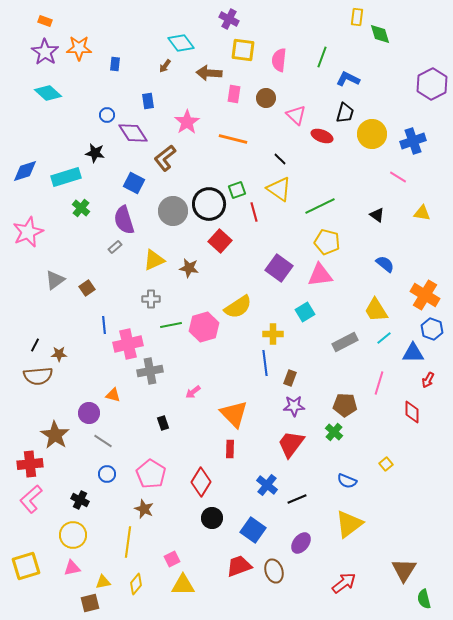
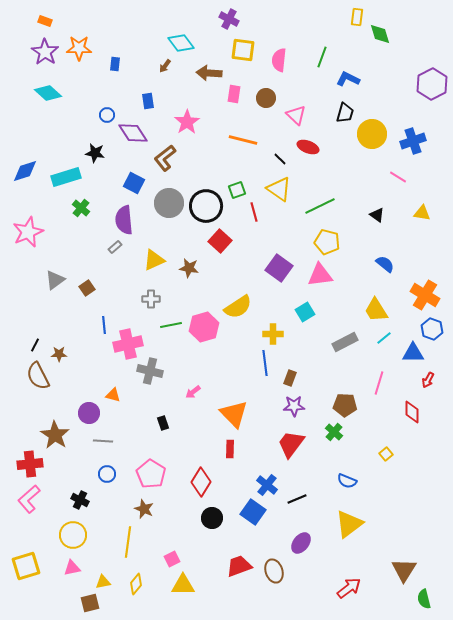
red ellipse at (322, 136): moved 14 px left, 11 px down
orange line at (233, 139): moved 10 px right, 1 px down
black circle at (209, 204): moved 3 px left, 2 px down
gray circle at (173, 211): moved 4 px left, 8 px up
purple semicircle at (124, 220): rotated 12 degrees clockwise
gray cross at (150, 371): rotated 25 degrees clockwise
brown semicircle at (38, 376): rotated 68 degrees clockwise
gray line at (103, 441): rotated 30 degrees counterclockwise
yellow square at (386, 464): moved 10 px up
pink L-shape at (31, 499): moved 2 px left
blue square at (253, 530): moved 18 px up
red arrow at (344, 583): moved 5 px right, 5 px down
